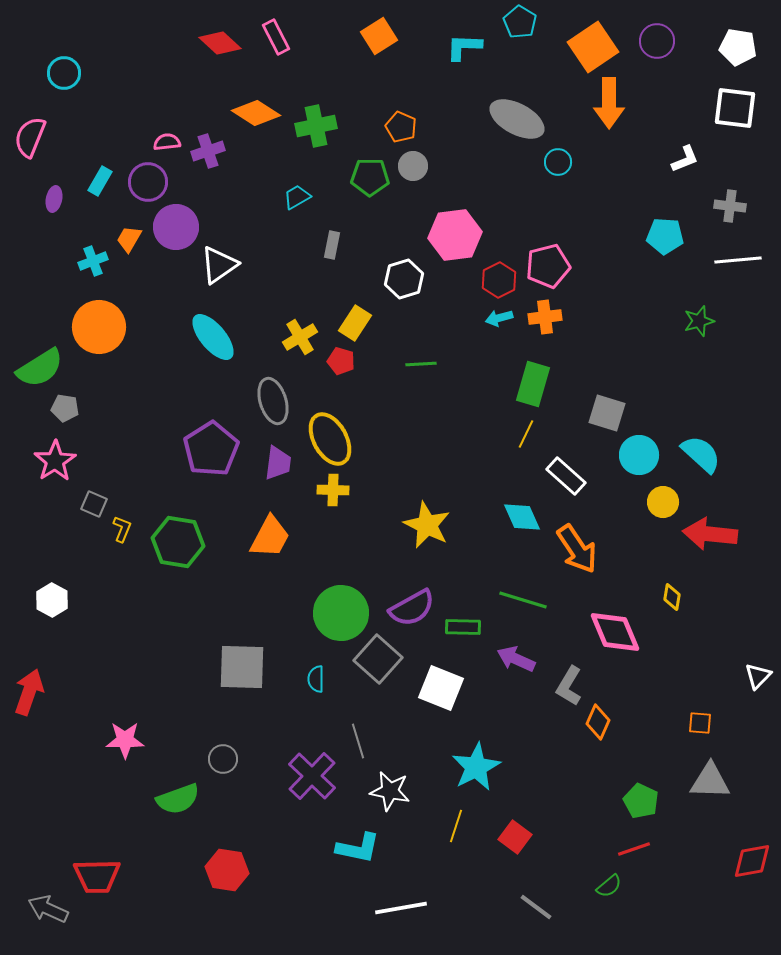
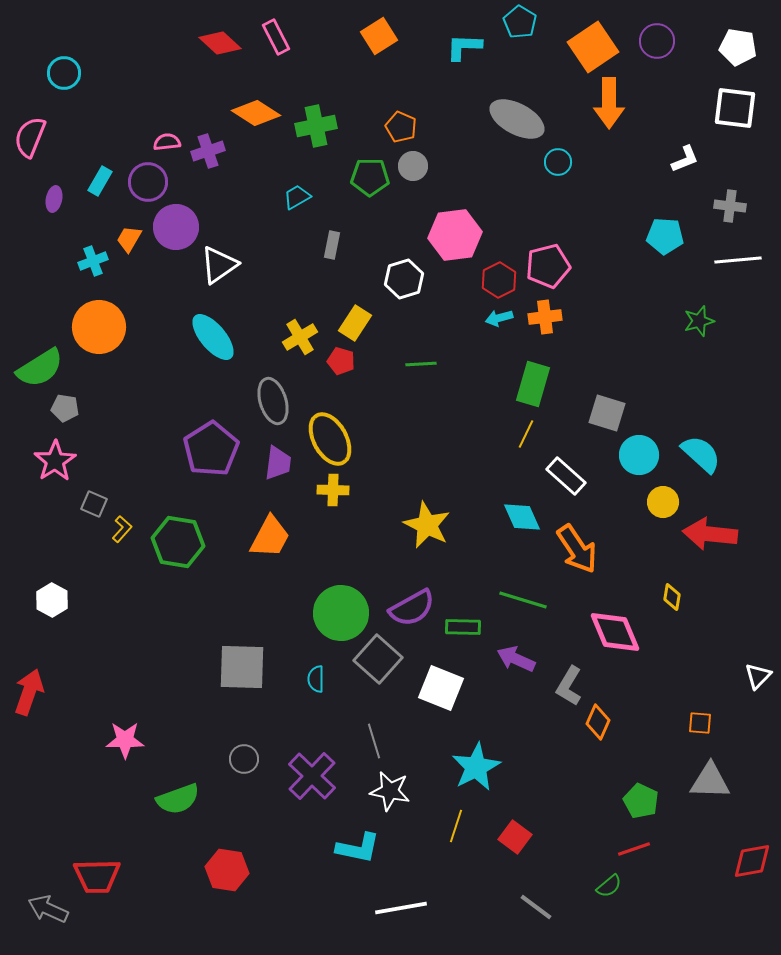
yellow L-shape at (122, 529): rotated 20 degrees clockwise
gray line at (358, 741): moved 16 px right
gray circle at (223, 759): moved 21 px right
